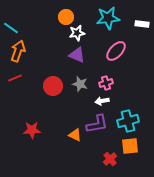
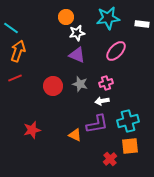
red star: rotated 12 degrees counterclockwise
